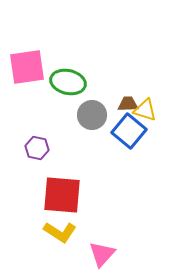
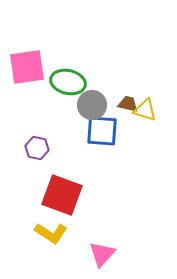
brown trapezoid: rotated 15 degrees clockwise
gray circle: moved 10 px up
blue square: moved 27 px left; rotated 36 degrees counterclockwise
red square: rotated 15 degrees clockwise
yellow L-shape: moved 9 px left, 1 px down
